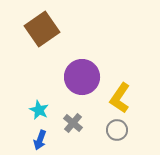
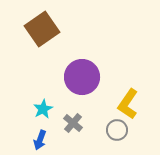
yellow L-shape: moved 8 px right, 6 px down
cyan star: moved 4 px right, 1 px up; rotated 18 degrees clockwise
